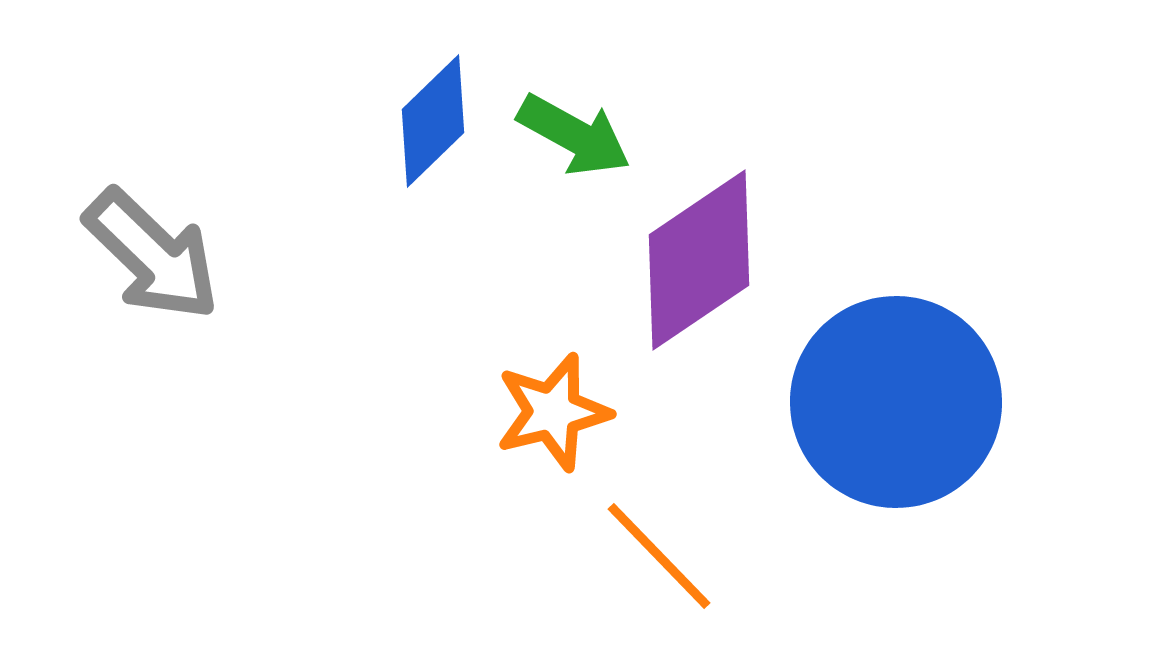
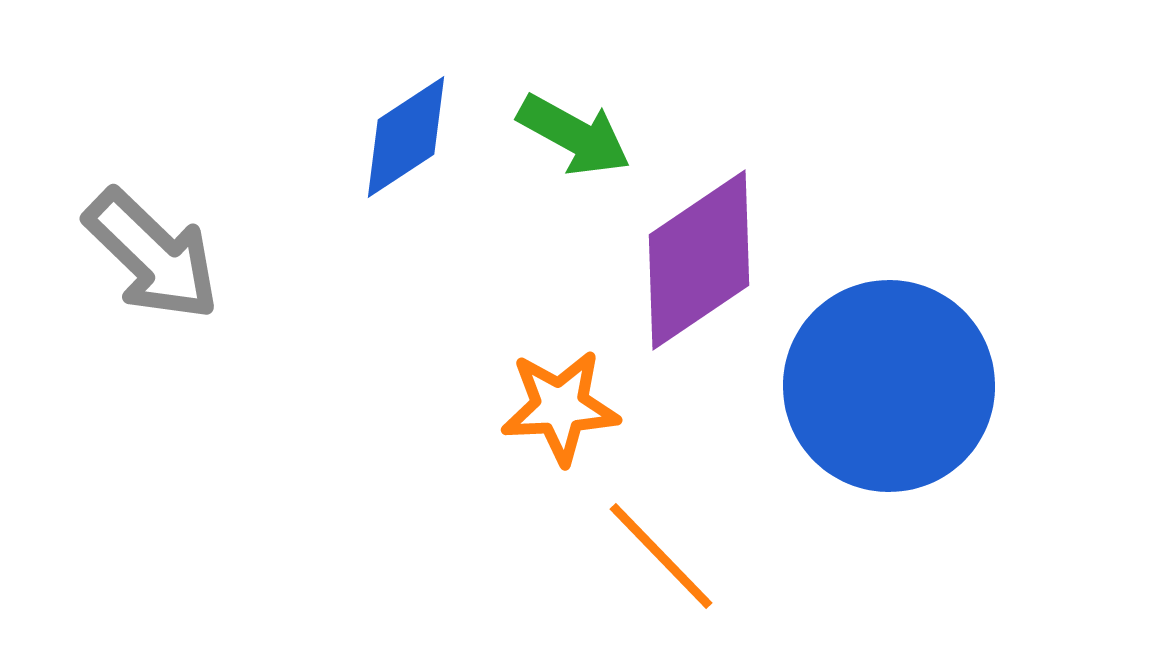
blue diamond: moved 27 px left, 16 px down; rotated 11 degrees clockwise
blue circle: moved 7 px left, 16 px up
orange star: moved 7 px right, 5 px up; rotated 11 degrees clockwise
orange line: moved 2 px right
